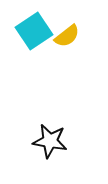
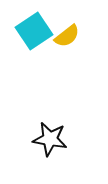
black star: moved 2 px up
